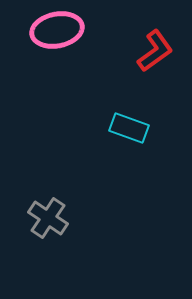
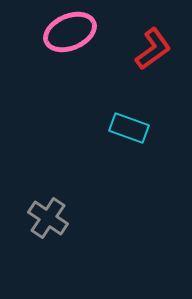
pink ellipse: moved 13 px right, 2 px down; rotated 12 degrees counterclockwise
red L-shape: moved 2 px left, 2 px up
